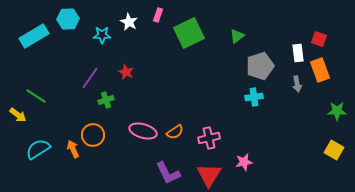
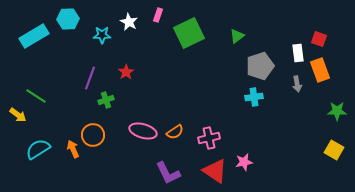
red star: rotated 14 degrees clockwise
purple line: rotated 15 degrees counterclockwise
red triangle: moved 6 px right, 4 px up; rotated 28 degrees counterclockwise
